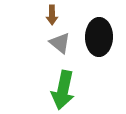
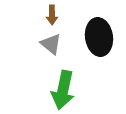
black ellipse: rotated 9 degrees counterclockwise
gray triangle: moved 9 px left, 1 px down
